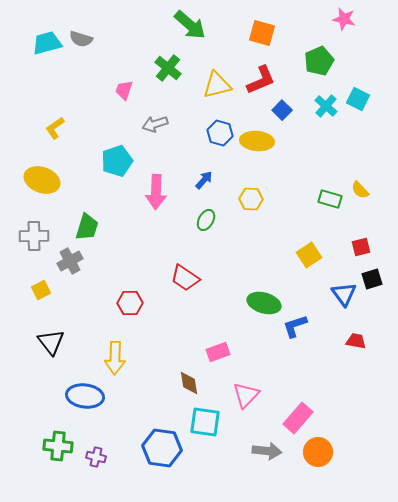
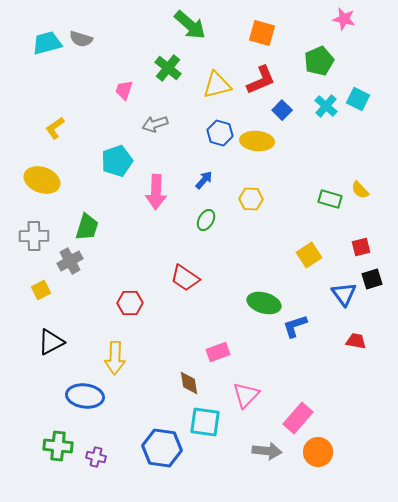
black triangle at (51, 342): rotated 40 degrees clockwise
